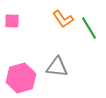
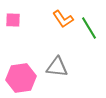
pink square: moved 1 px right, 1 px up
pink hexagon: rotated 8 degrees clockwise
